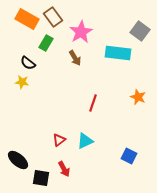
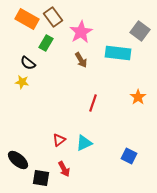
brown arrow: moved 6 px right, 2 px down
orange star: rotated 14 degrees clockwise
cyan triangle: moved 1 px left, 2 px down
